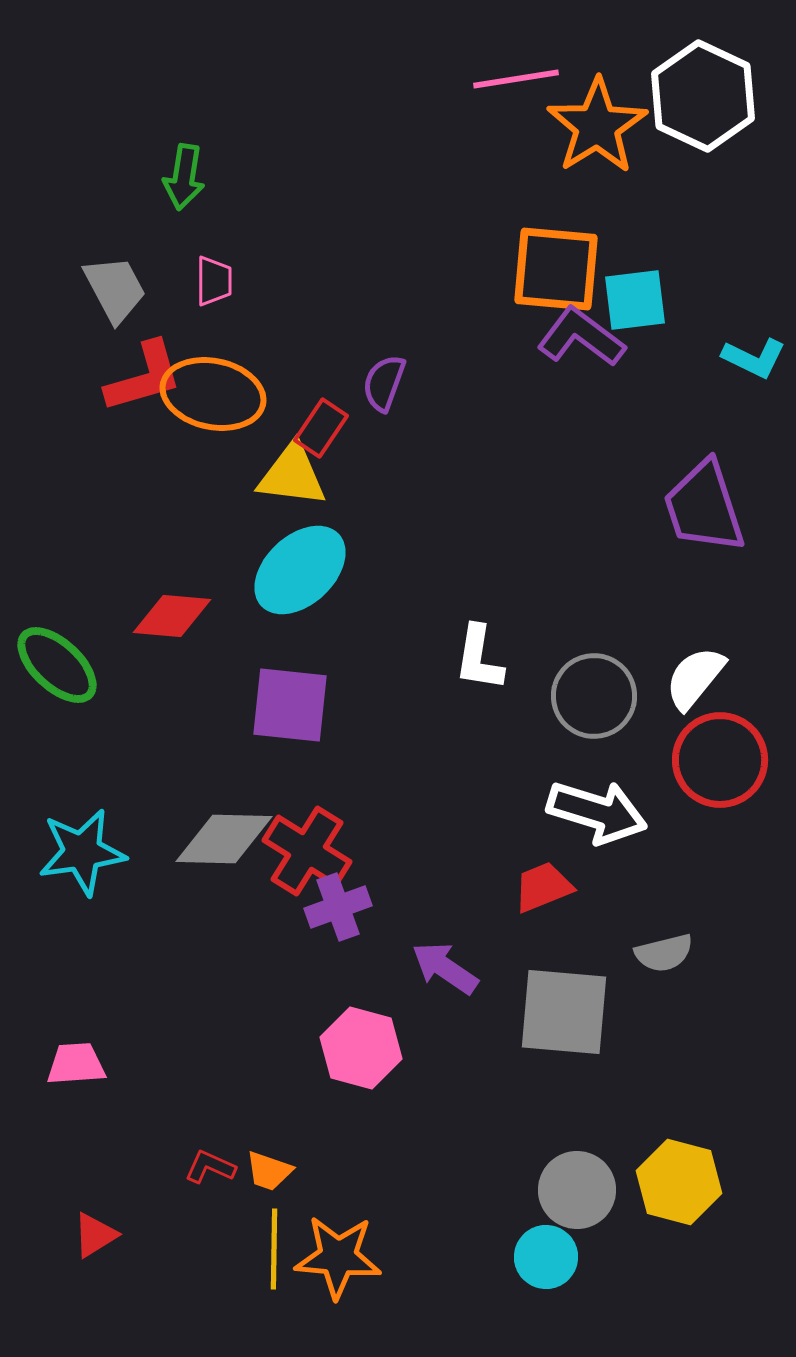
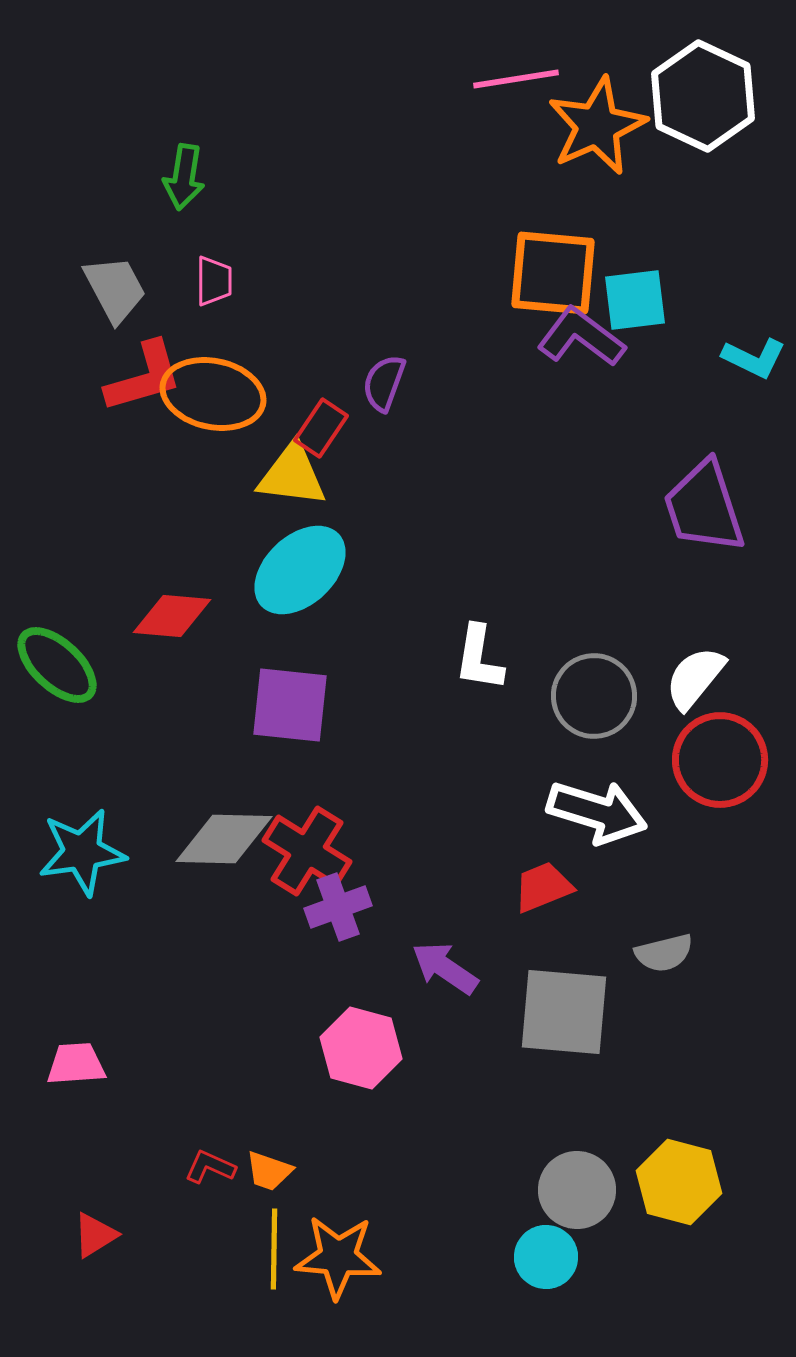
orange star at (597, 126): rotated 8 degrees clockwise
orange square at (556, 269): moved 3 px left, 4 px down
